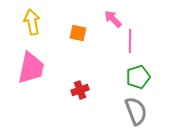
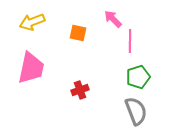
yellow arrow: rotated 100 degrees counterclockwise
